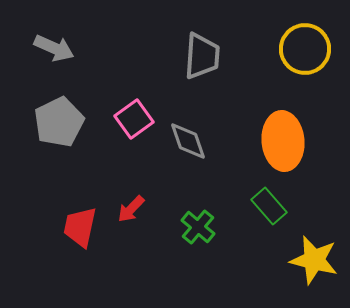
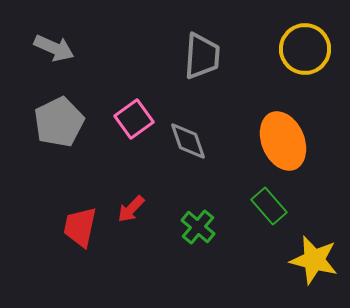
orange ellipse: rotated 18 degrees counterclockwise
